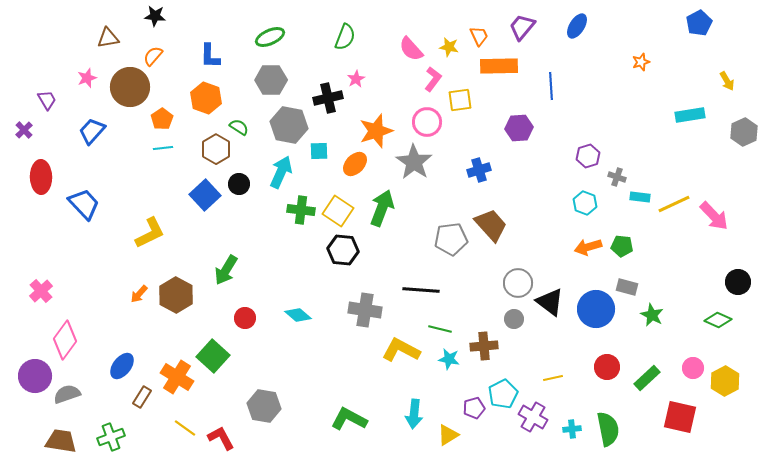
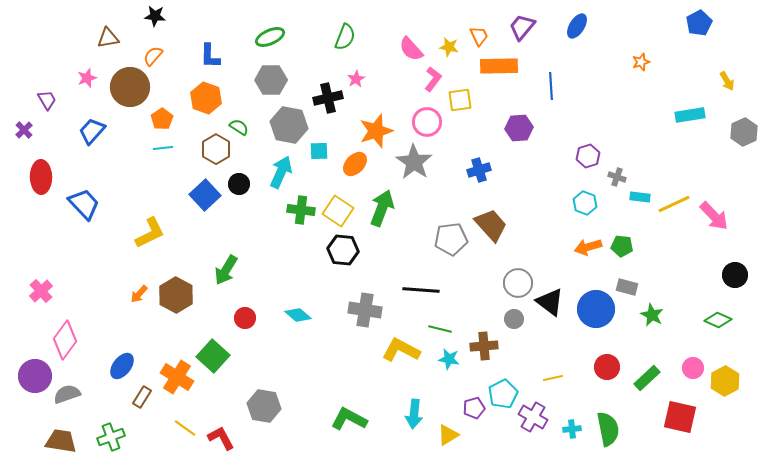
black circle at (738, 282): moved 3 px left, 7 px up
